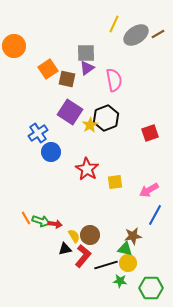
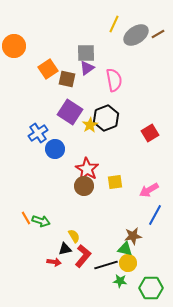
red square: rotated 12 degrees counterclockwise
blue circle: moved 4 px right, 3 px up
red arrow: moved 1 px left, 38 px down
brown circle: moved 6 px left, 49 px up
